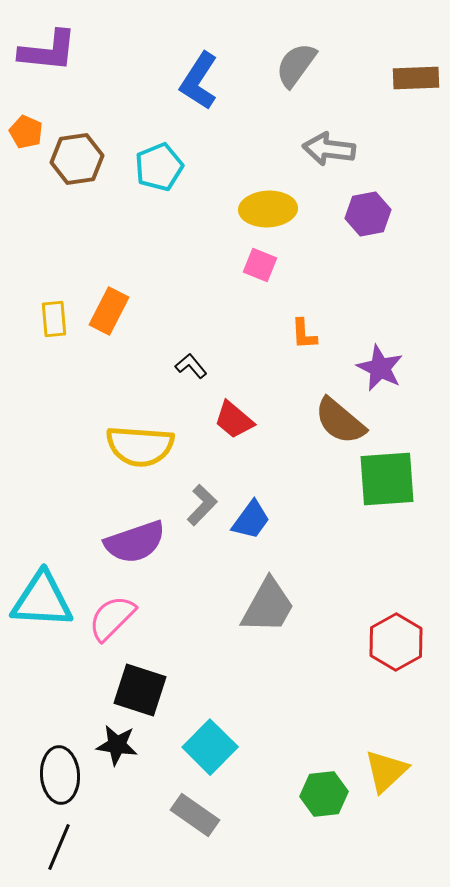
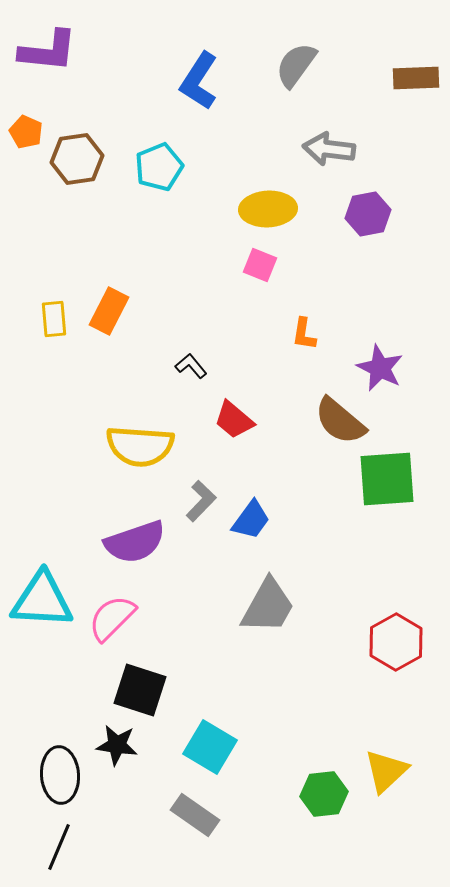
orange L-shape: rotated 12 degrees clockwise
gray L-shape: moved 1 px left, 4 px up
cyan square: rotated 14 degrees counterclockwise
